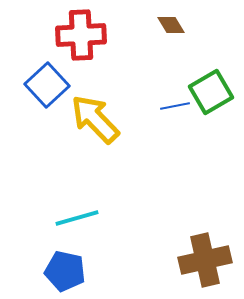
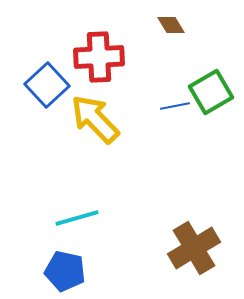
red cross: moved 18 px right, 22 px down
brown cross: moved 11 px left, 12 px up; rotated 18 degrees counterclockwise
